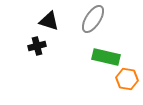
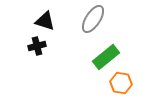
black triangle: moved 4 px left
green rectangle: rotated 52 degrees counterclockwise
orange hexagon: moved 6 px left, 4 px down
